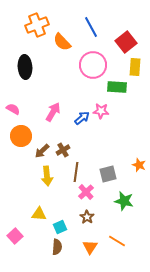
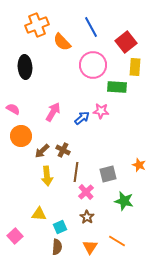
brown cross: rotated 32 degrees counterclockwise
